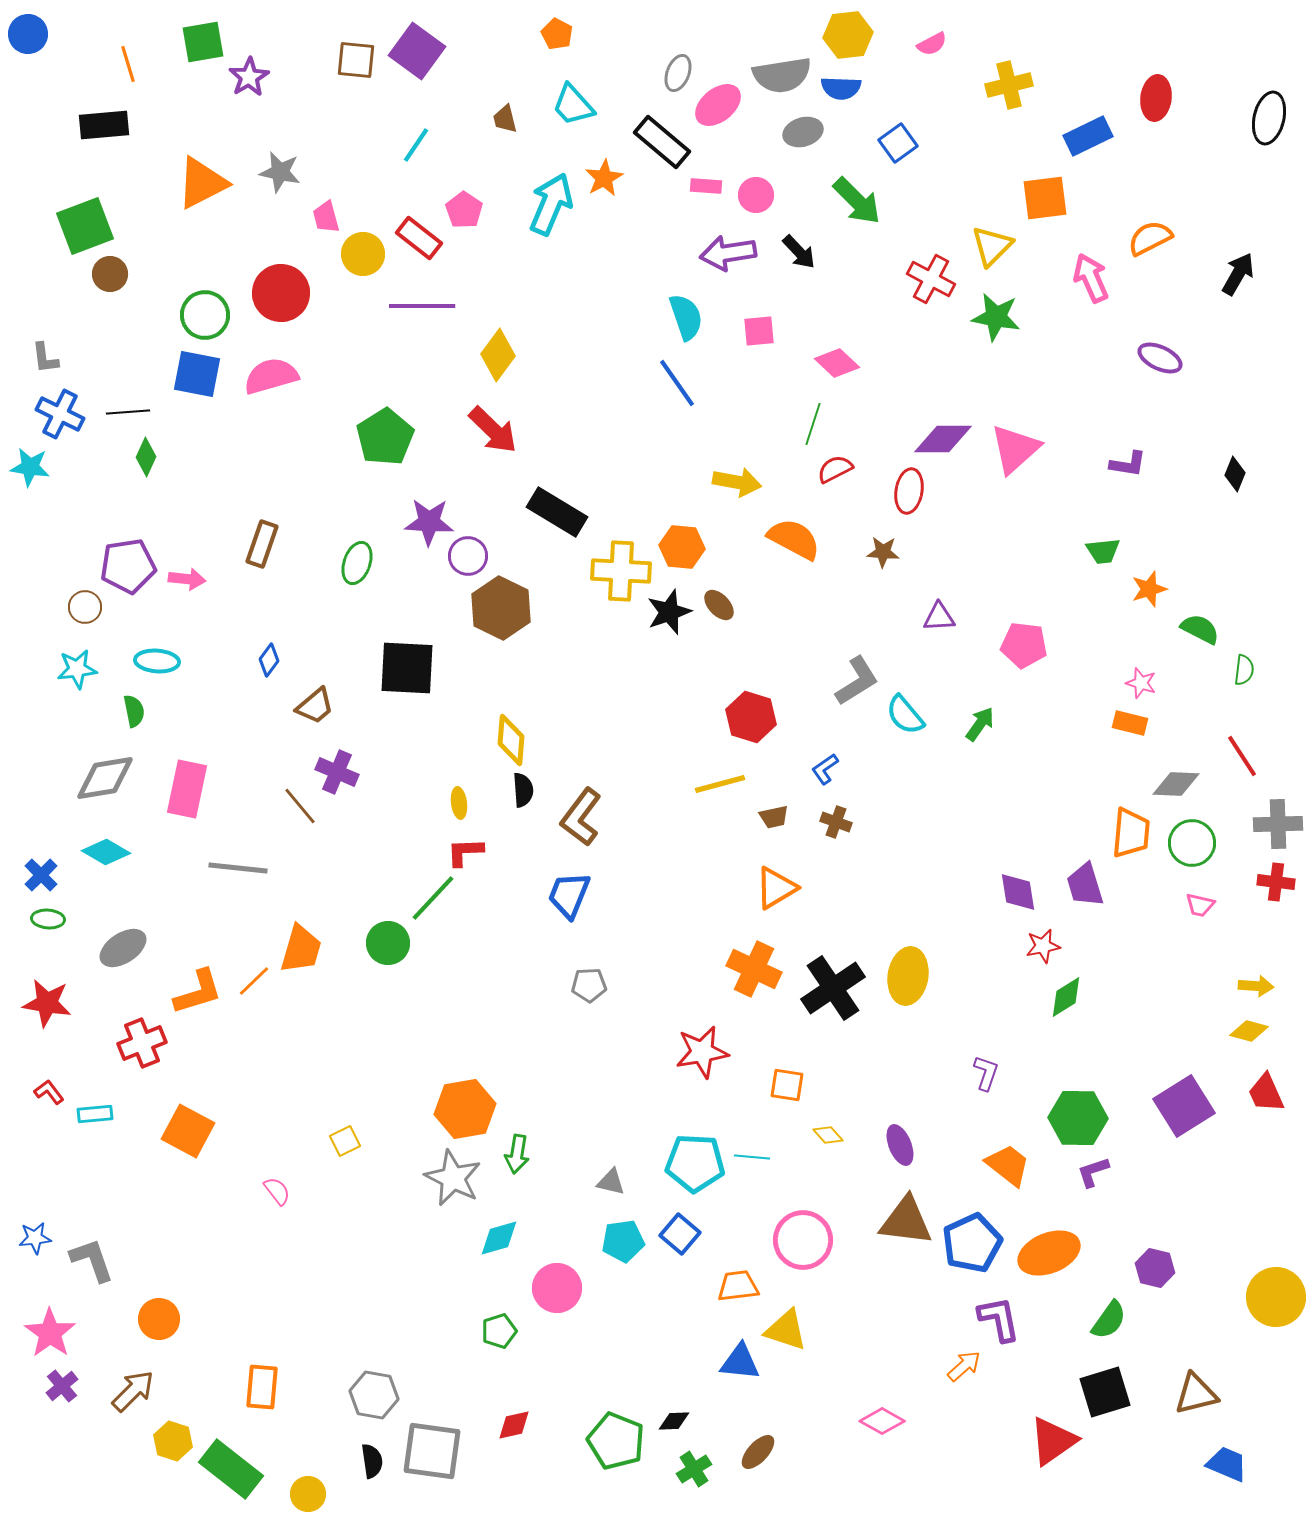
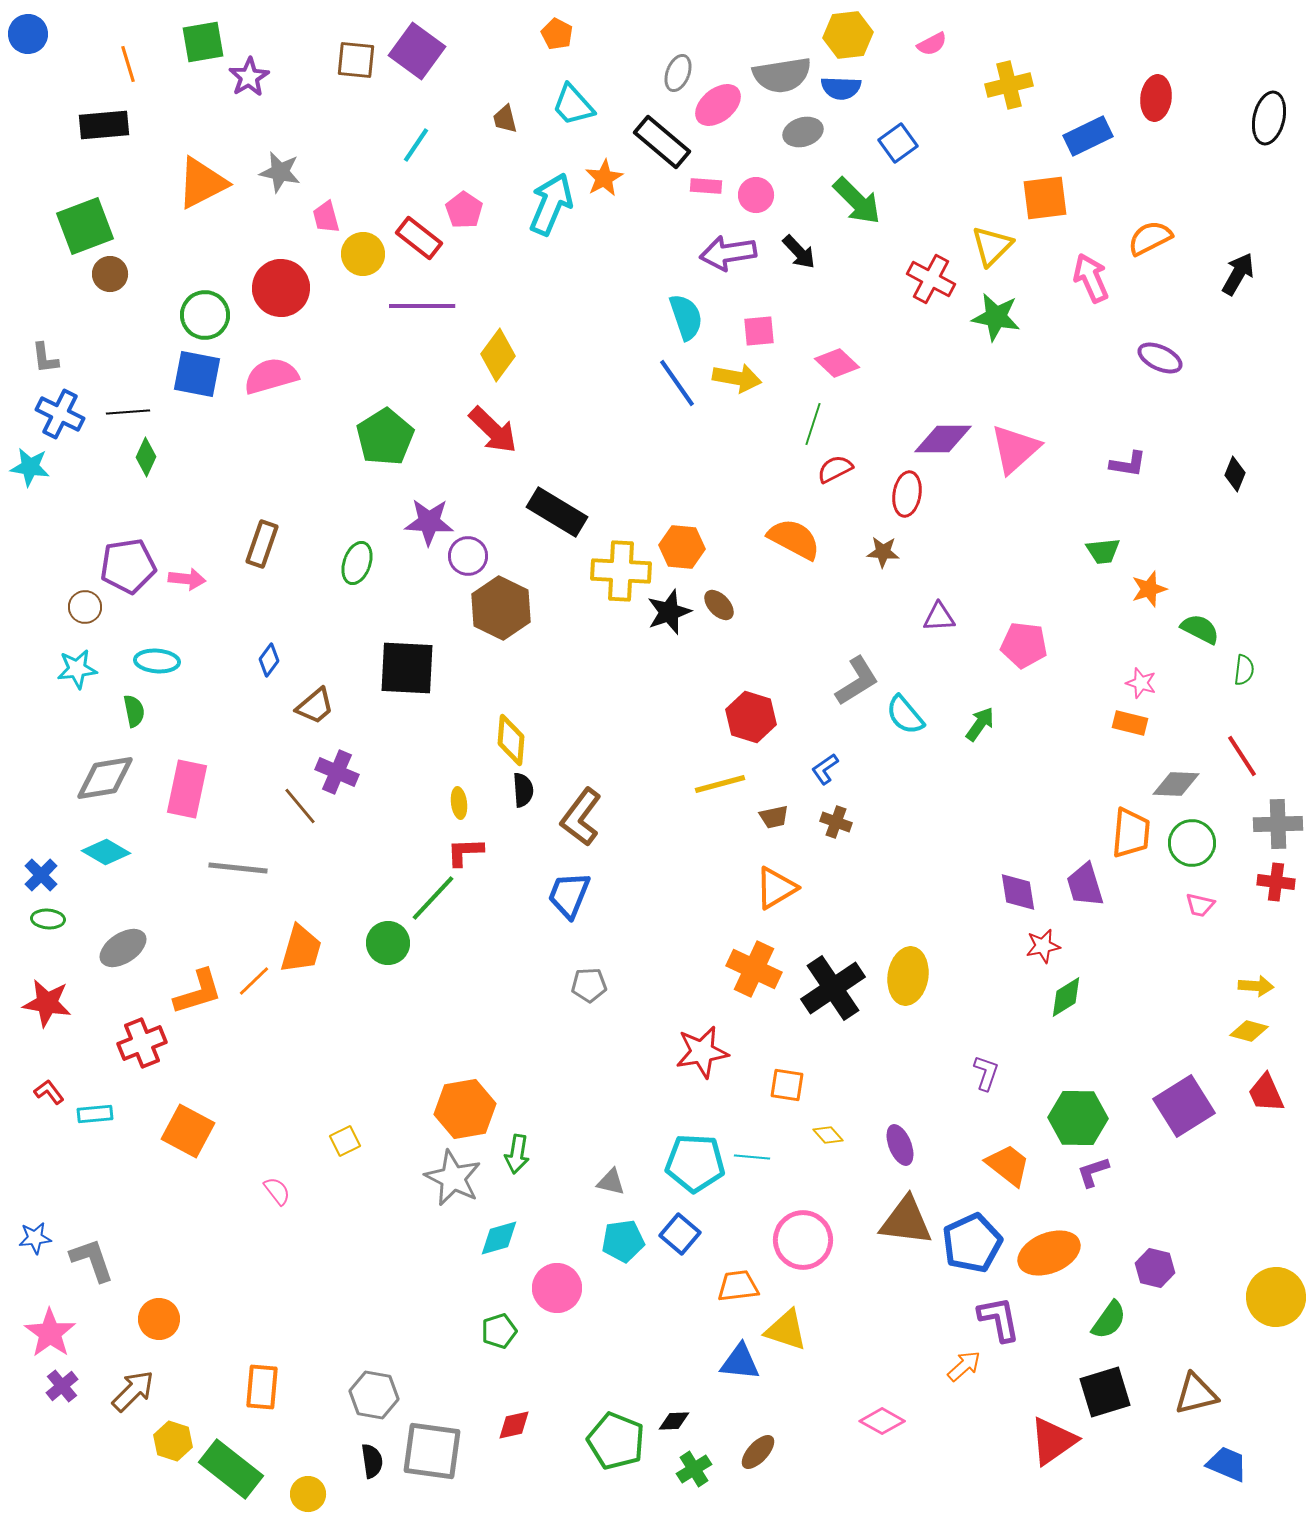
red circle at (281, 293): moved 5 px up
yellow arrow at (737, 482): moved 104 px up
red ellipse at (909, 491): moved 2 px left, 3 px down
